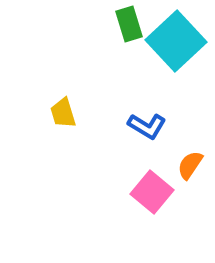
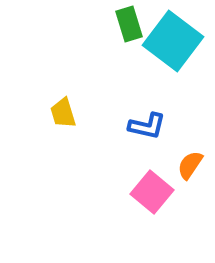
cyan square: moved 3 px left; rotated 10 degrees counterclockwise
blue L-shape: rotated 18 degrees counterclockwise
